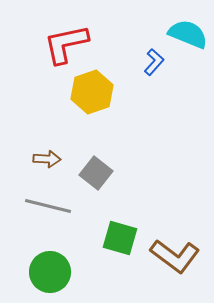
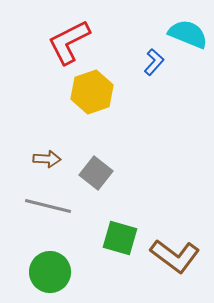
red L-shape: moved 3 px right, 2 px up; rotated 15 degrees counterclockwise
